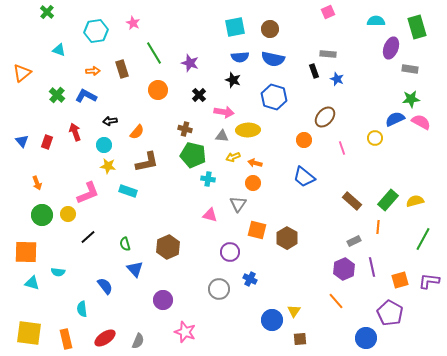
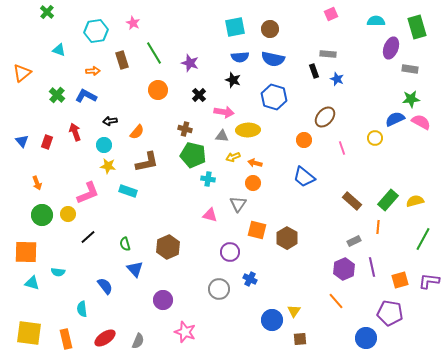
pink square at (328, 12): moved 3 px right, 2 px down
brown rectangle at (122, 69): moved 9 px up
purple pentagon at (390, 313): rotated 20 degrees counterclockwise
